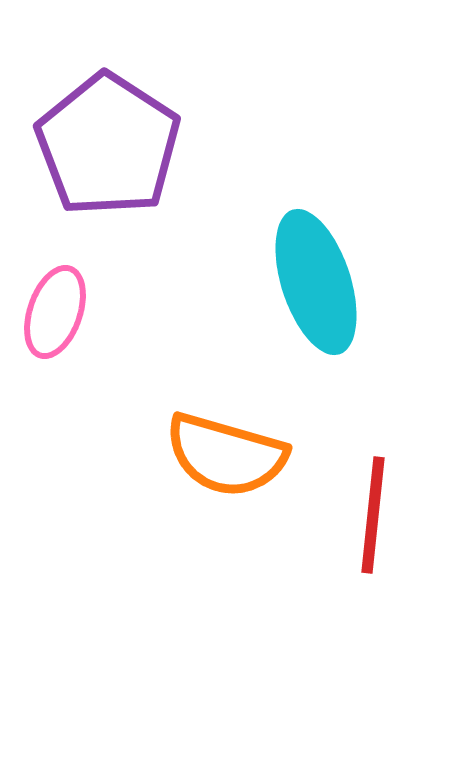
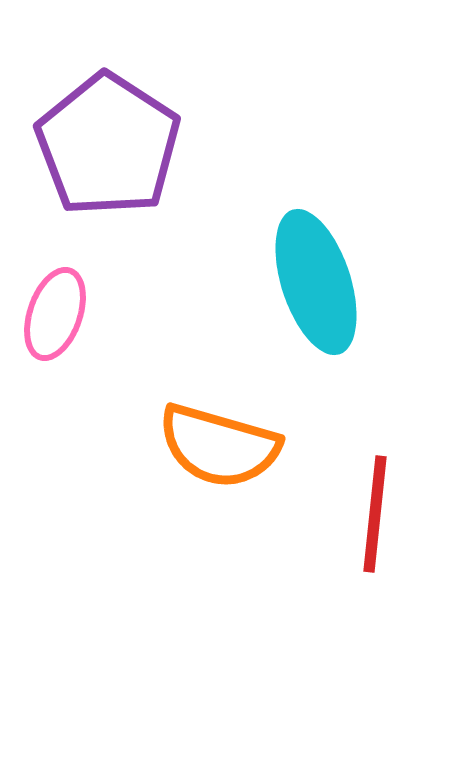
pink ellipse: moved 2 px down
orange semicircle: moved 7 px left, 9 px up
red line: moved 2 px right, 1 px up
